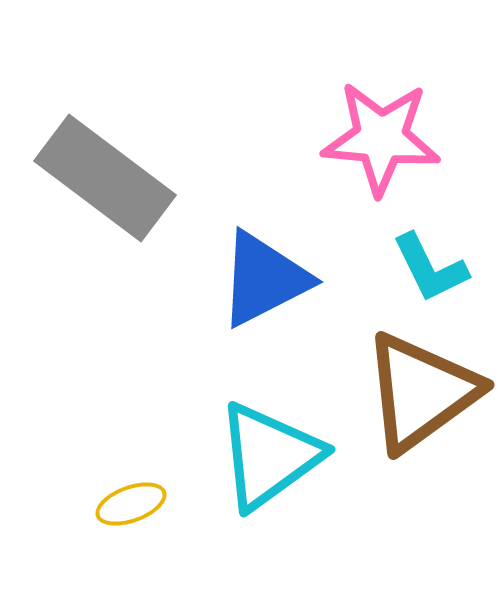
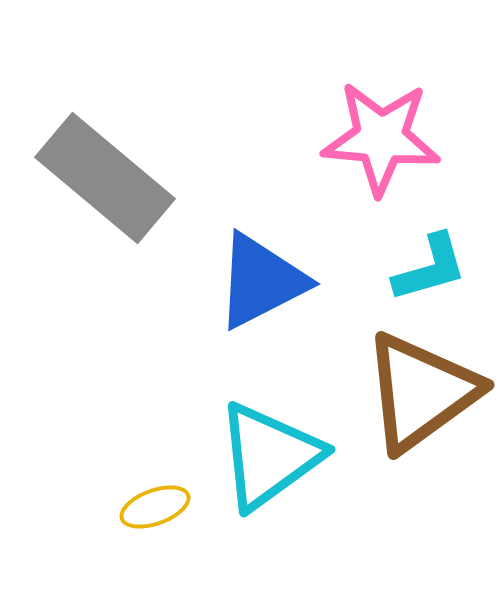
gray rectangle: rotated 3 degrees clockwise
cyan L-shape: rotated 80 degrees counterclockwise
blue triangle: moved 3 px left, 2 px down
yellow ellipse: moved 24 px right, 3 px down
